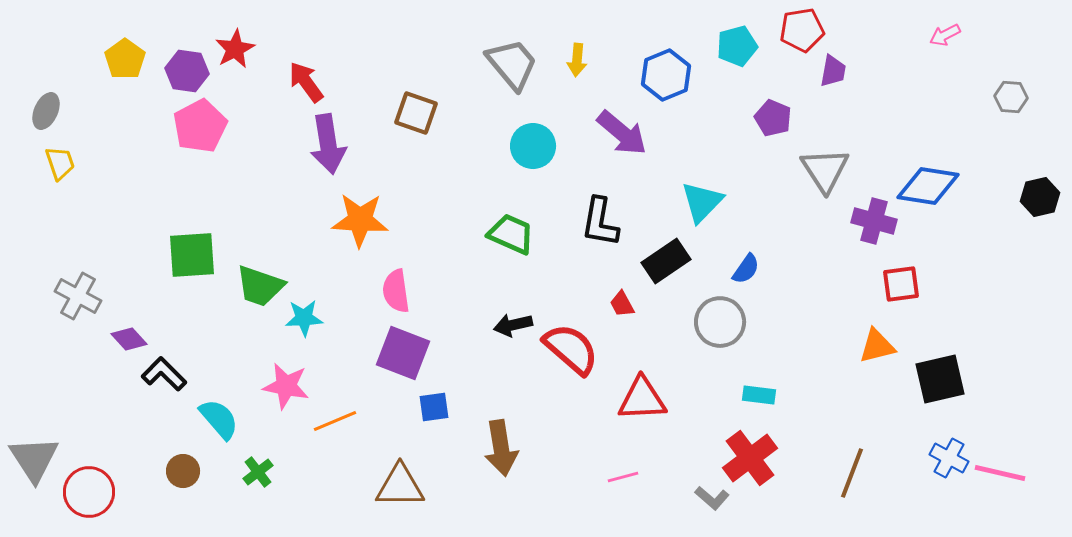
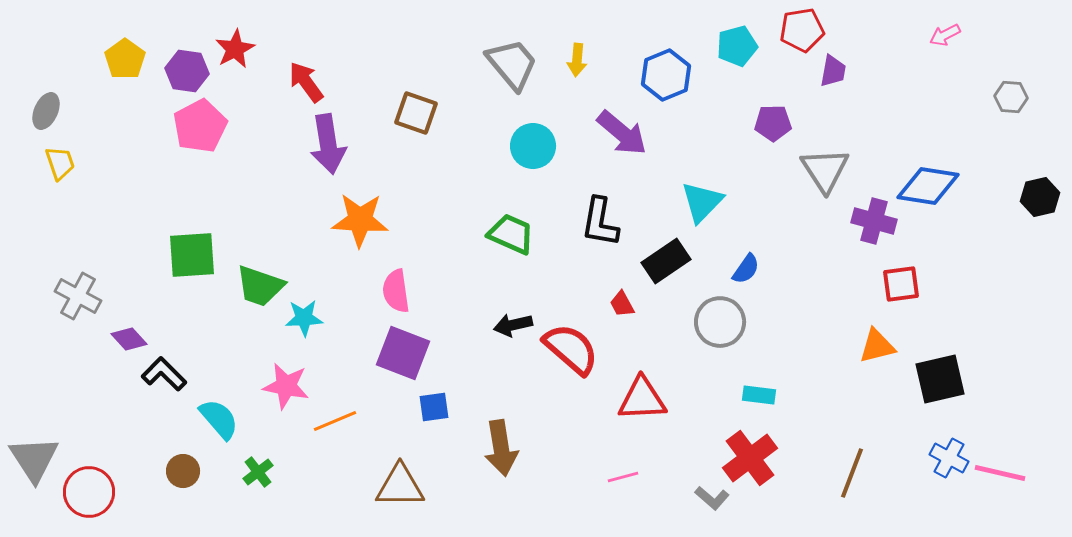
purple pentagon at (773, 118): moved 5 px down; rotated 24 degrees counterclockwise
